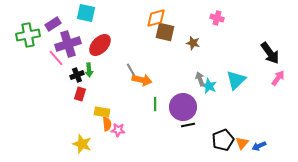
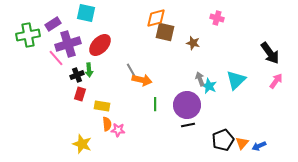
pink arrow: moved 2 px left, 3 px down
purple circle: moved 4 px right, 2 px up
yellow rectangle: moved 6 px up
